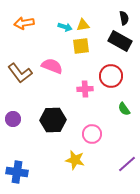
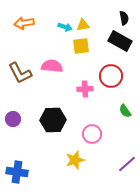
pink semicircle: rotated 15 degrees counterclockwise
brown L-shape: rotated 10 degrees clockwise
green semicircle: moved 1 px right, 2 px down
yellow star: rotated 30 degrees counterclockwise
